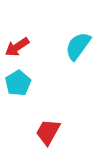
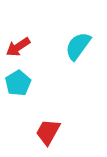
red arrow: moved 1 px right
